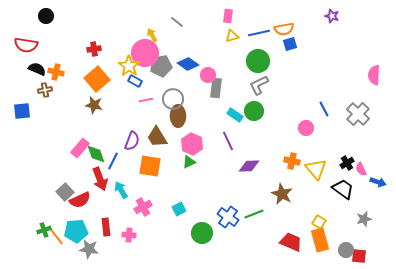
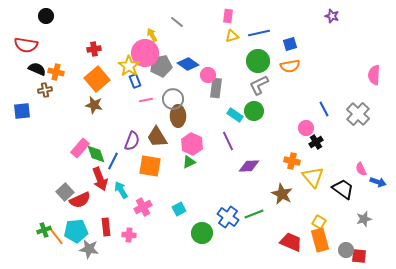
orange semicircle at (284, 29): moved 6 px right, 37 px down
blue rectangle at (135, 81): rotated 40 degrees clockwise
black cross at (347, 163): moved 31 px left, 21 px up
yellow triangle at (316, 169): moved 3 px left, 8 px down
